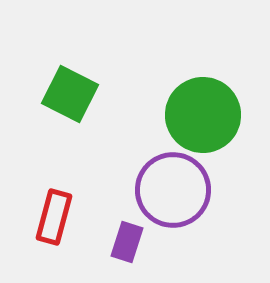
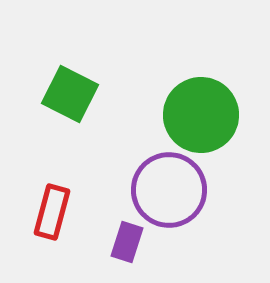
green circle: moved 2 px left
purple circle: moved 4 px left
red rectangle: moved 2 px left, 5 px up
